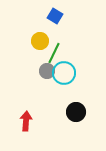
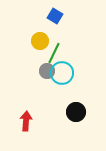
cyan circle: moved 2 px left
